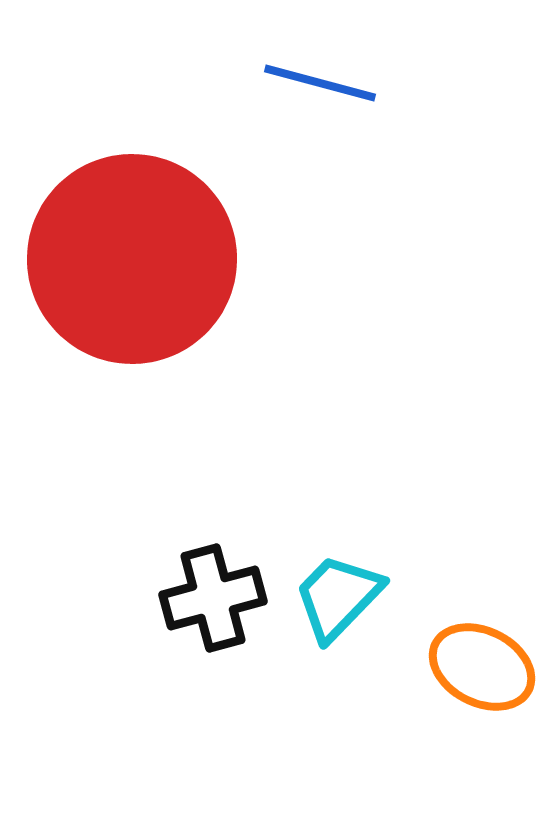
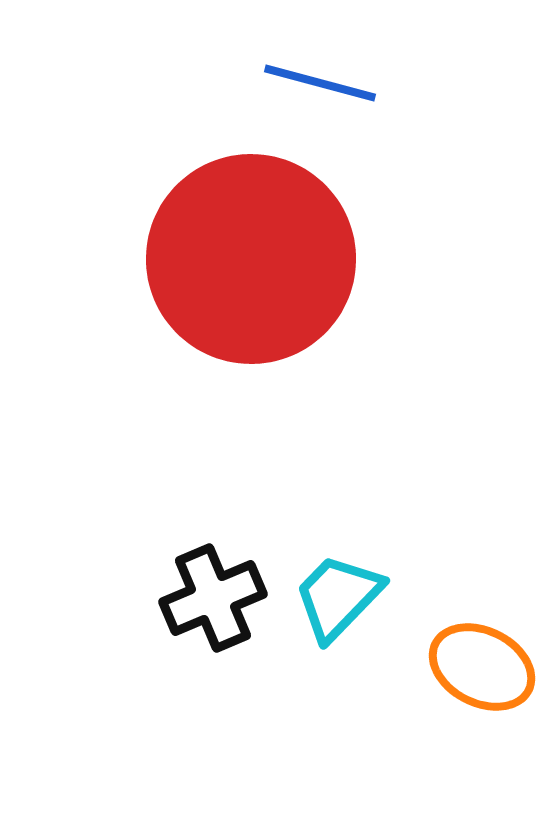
red circle: moved 119 px right
black cross: rotated 8 degrees counterclockwise
